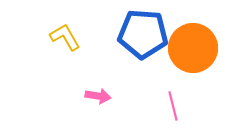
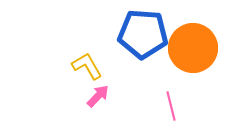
yellow L-shape: moved 22 px right, 29 px down
pink arrow: rotated 55 degrees counterclockwise
pink line: moved 2 px left
